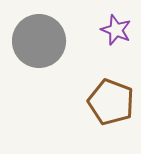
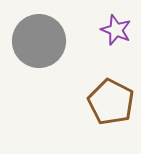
brown pentagon: rotated 6 degrees clockwise
